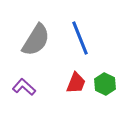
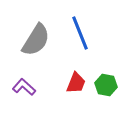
blue line: moved 5 px up
green hexagon: moved 1 px right, 1 px down; rotated 15 degrees counterclockwise
